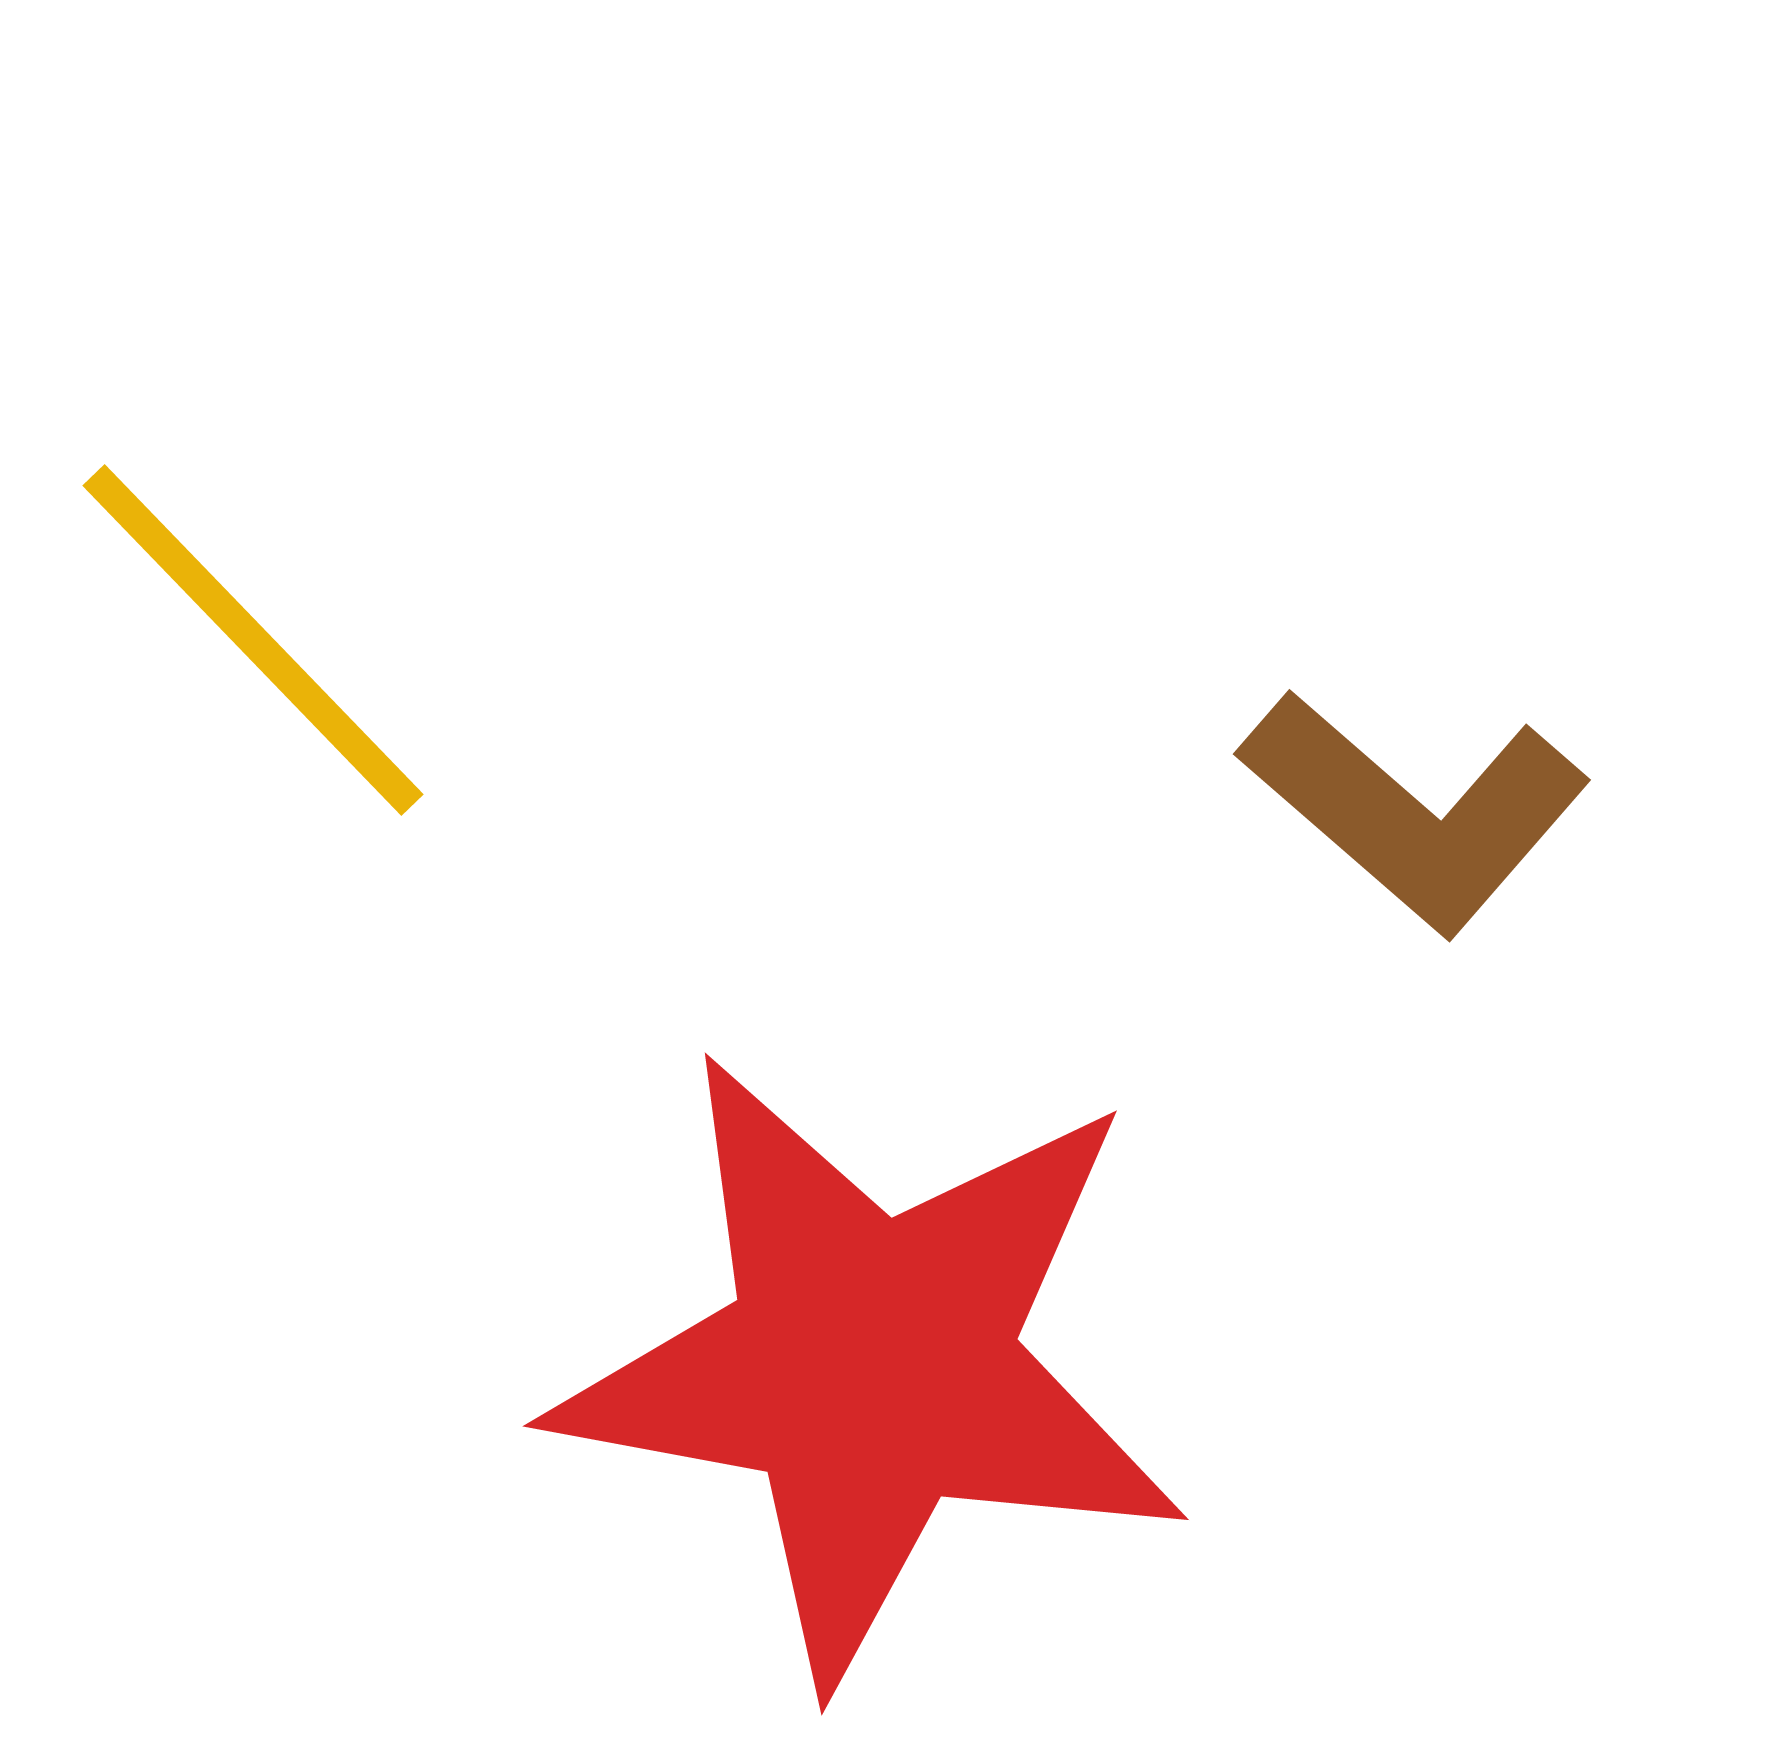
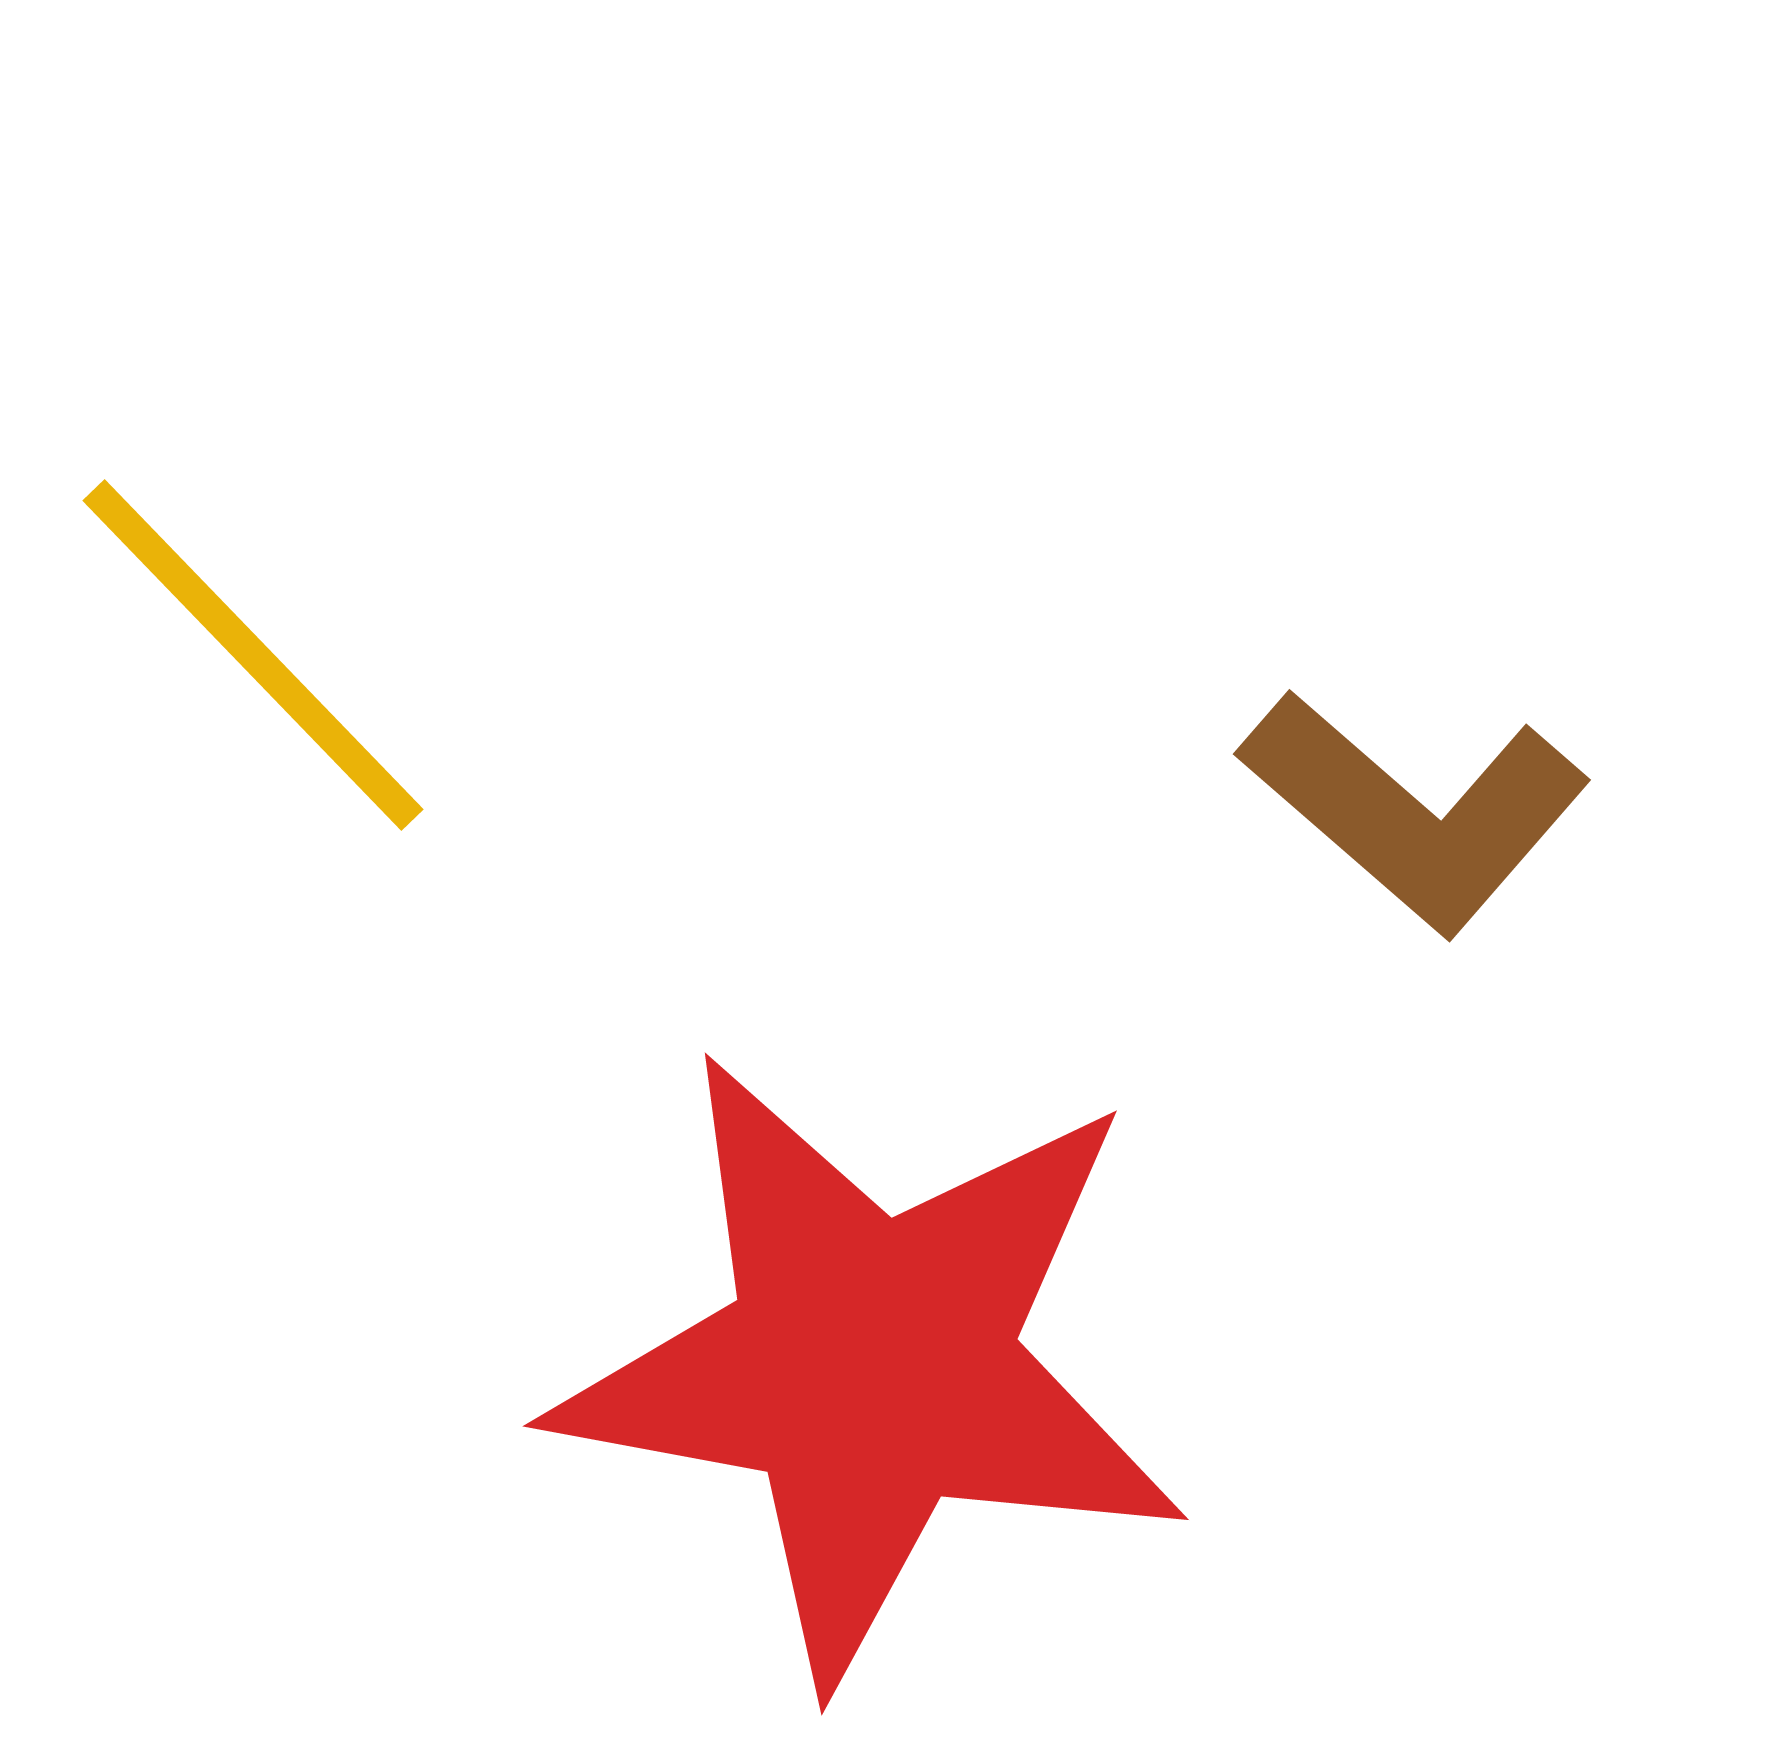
yellow line: moved 15 px down
